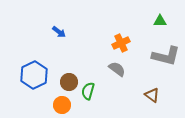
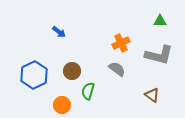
gray L-shape: moved 7 px left, 1 px up
brown circle: moved 3 px right, 11 px up
